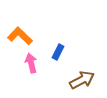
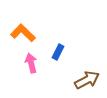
orange L-shape: moved 3 px right, 3 px up
brown arrow: moved 5 px right
